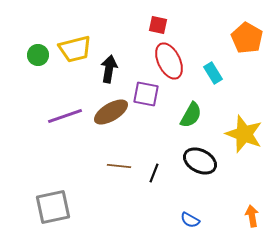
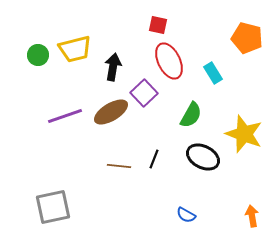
orange pentagon: rotated 16 degrees counterclockwise
black arrow: moved 4 px right, 2 px up
purple square: moved 2 px left, 1 px up; rotated 36 degrees clockwise
black ellipse: moved 3 px right, 4 px up
black line: moved 14 px up
blue semicircle: moved 4 px left, 5 px up
